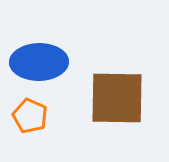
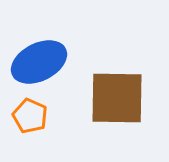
blue ellipse: rotated 26 degrees counterclockwise
